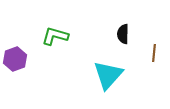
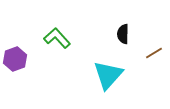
green L-shape: moved 2 px right, 2 px down; rotated 32 degrees clockwise
brown line: rotated 54 degrees clockwise
